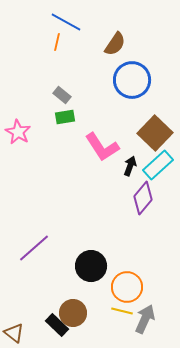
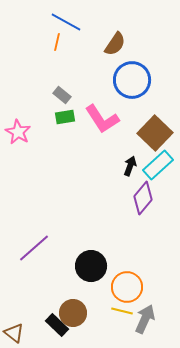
pink L-shape: moved 28 px up
